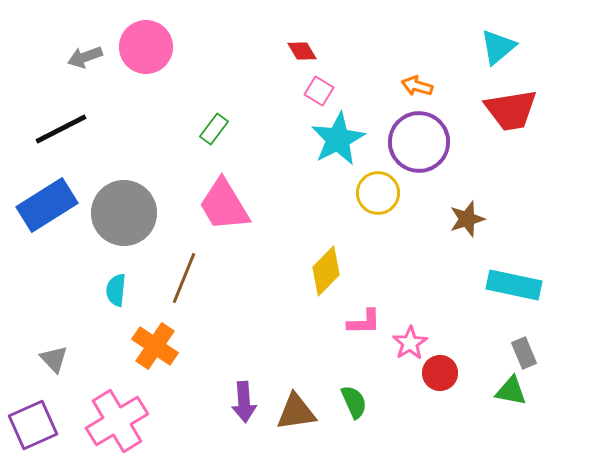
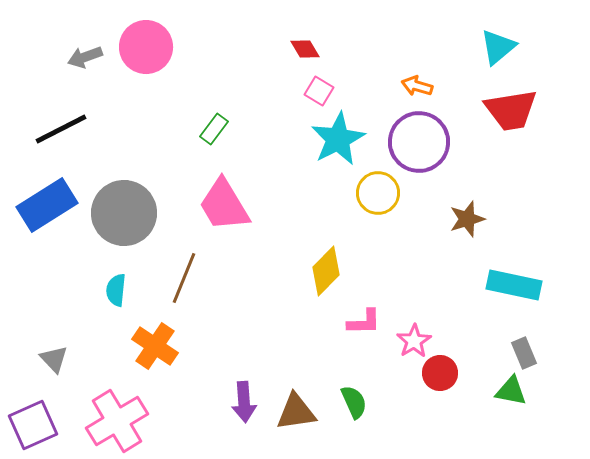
red diamond: moved 3 px right, 2 px up
pink star: moved 4 px right, 2 px up
